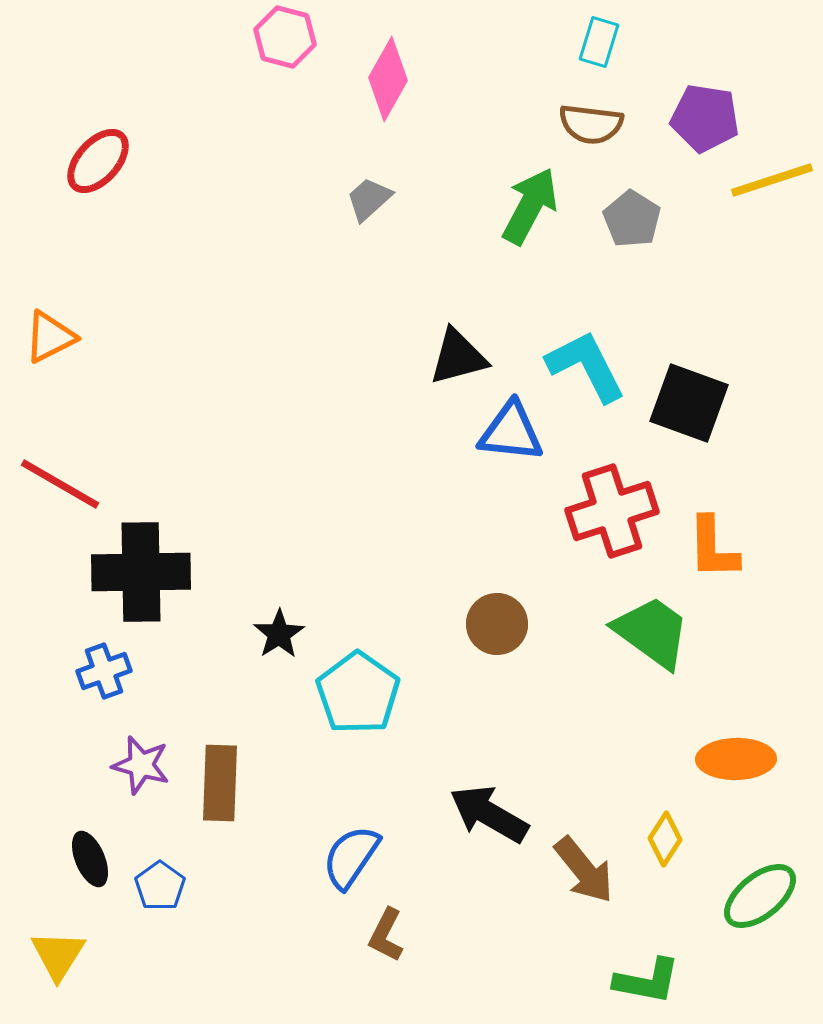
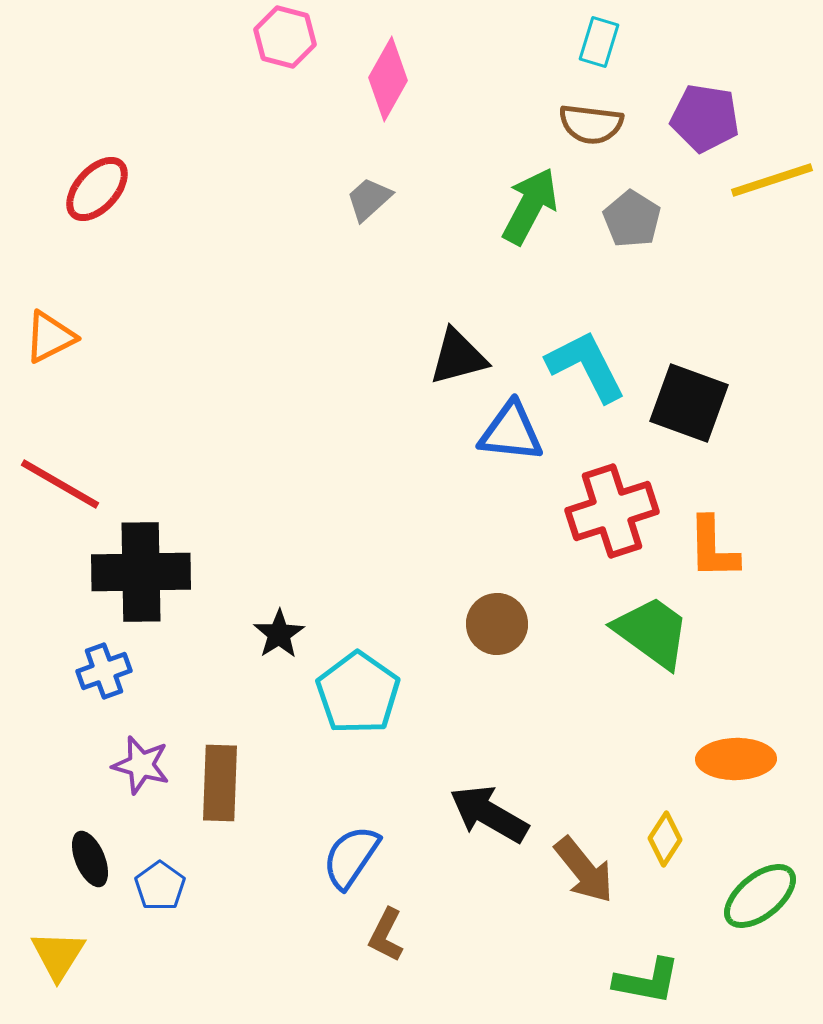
red ellipse: moved 1 px left, 28 px down
